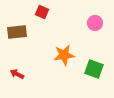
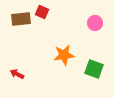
brown rectangle: moved 4 px right, 13 px up
